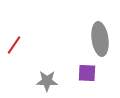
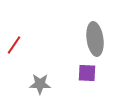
gray ellipse: moved 5 px left
gray star: moved 7 px left, 3 px down
